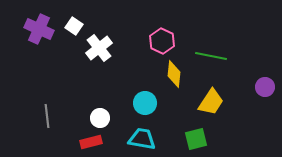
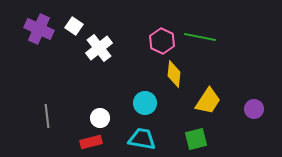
green line: moved 11 px left, 19 px up
purple circle: moved 11 px left, 22 px down
yellow trapezoid: moved 3 px left, 1 px up
